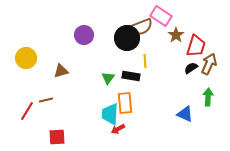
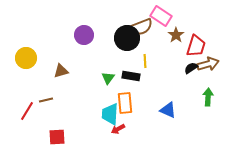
brown arrow: moved 1 px left; rotated 50 degrees clockwise
blue triangle: moved 17 px left, 4 px up
